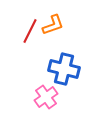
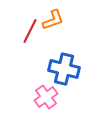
orange L-shape: moved 5 px up
